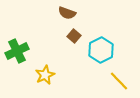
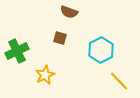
brown semicircle: moved 2 px right, 1 px up
brown square: moved 14 px left, 2 px down; rotated 24 degrees counterclockwise
